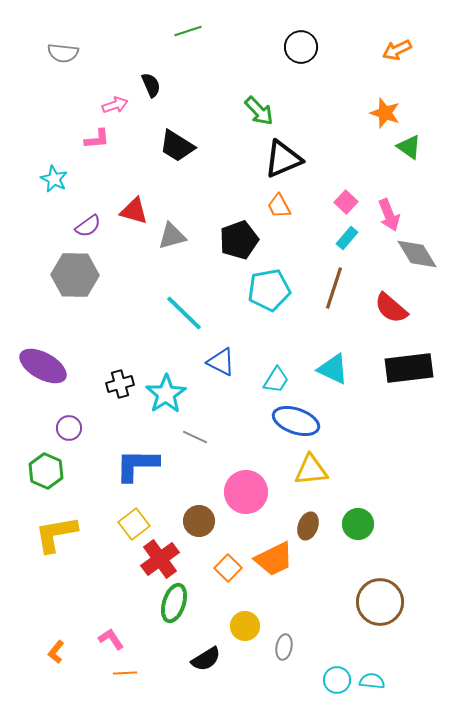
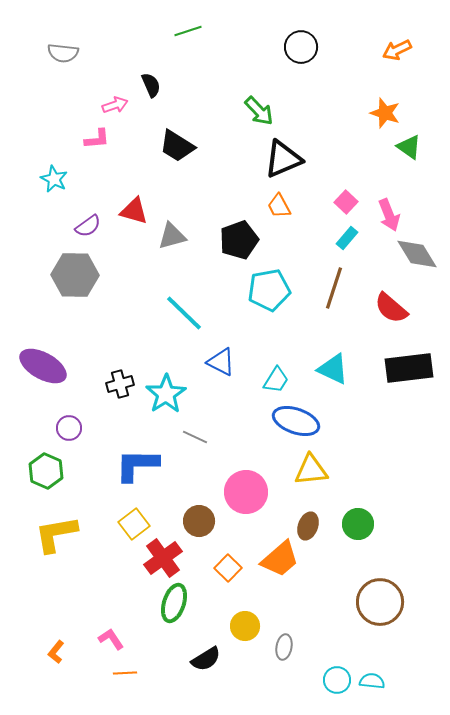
red cross at (160, 559): moved 3 px right, 1 px up
orange trapezoid at (274, 559): moved 6 px right; rotated 15 degrees counterclockwise
